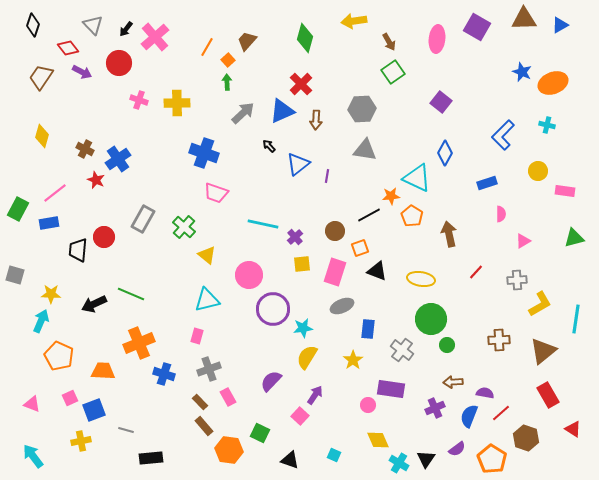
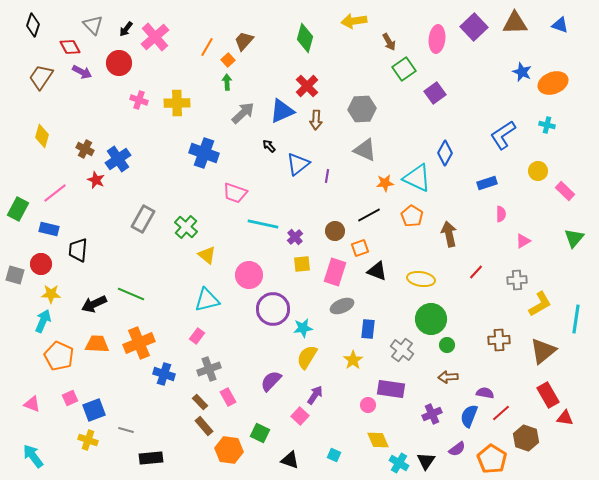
brown triangle at (524, 19): moved 9 px left, 4 px down
blue triangle at (560, 25): rotated 48 degrees clockwise
purple square at (477, 27): moved 3 px left; rotated 16 degrees clockwise
brown trapezoid at (247, 41): moved 3 px left
red diamond at (68, 48): moved 2 px right, 1 px up; rotated 10 degrees clockwise
green square at (393, 72): moved 11 px right, 3 px up
red cross at (301, 84): moved 6 px right, 2 px down
purple square at (441, 102): moved 6 px left, 9 px up; rotated 15 degrees clockwise
blue L-shape at (503, 135): rotated 12 degrees clockwise
gray triangle at (365, 150): rotated 15 degrees clockwise
pink rectangle at (565, 191): rotated 36 degrees clockwise
pink trapezoid at (216, 193): moved 19 px right
orange star at (391, 196): moved 6 px left, 13 px up
blue rectangle at (49, 223): moved 6 px down; rotated 24 degrees clockwise
green cross at (184, 227): moved 2 px right
red circle at (104, 237): moved 63 px left, 27 px down
green triangle at (574, 238): rotated 35 degrees counterclockwise
cyan arrow at (41, 321): moved 2 px right
pink rectangle at (197, 336): rotated 21 degrees clockwise
orange trapezoid at (103, 371): moved 6 px left, 27 px up
brown arrow at (453, 382): moved 5 px left, 5 px up
purple cross at (435, 408): moved 3 px left, 6 px down
red triangle at (573, 429): moved 8 px left, 11 px up; rotated 24 degrees counterclockwise
yellow cross at (81, 441): moved 7 px right, 1 px up; rotated 30 degrees clockwise
black triangle at (426, 459): moved 2 px down
